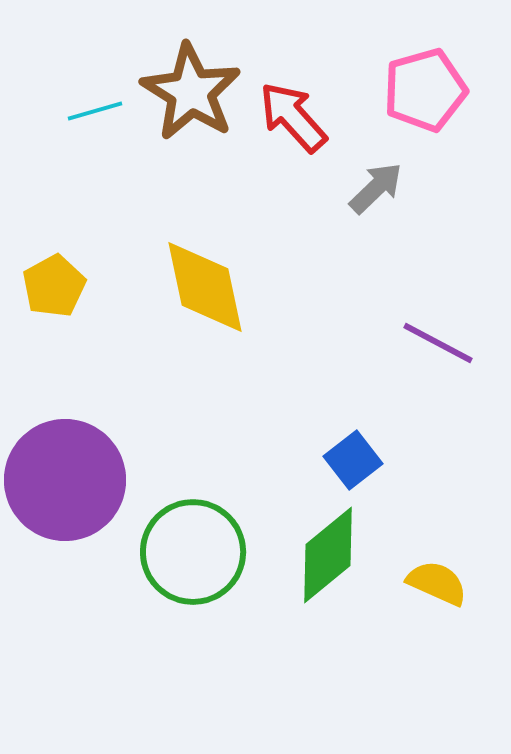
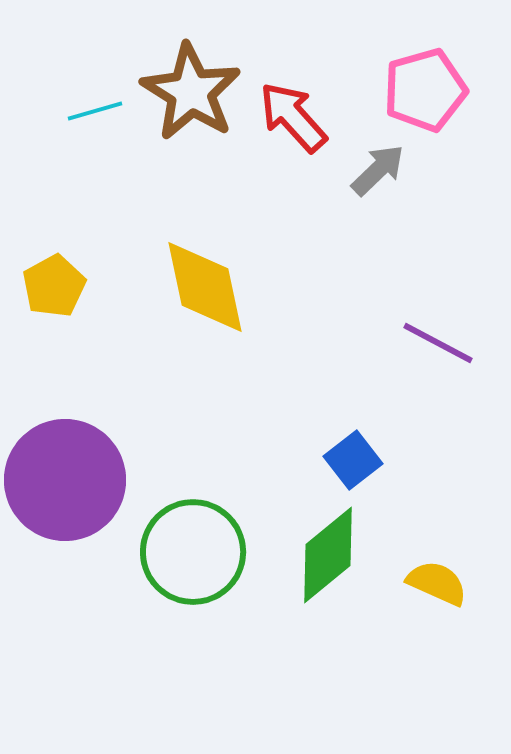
gray arrow: moved 2 px right, 18 px up
